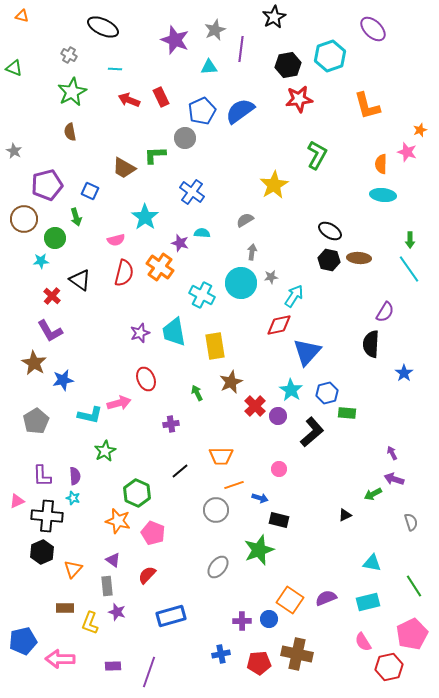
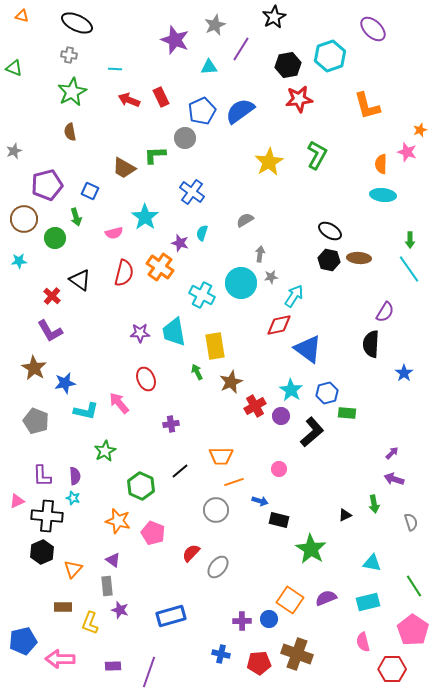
black ellipse at (103, 27): moved 26 px left, 4 px up
gray star at (215, 30): moved 5 px up
purple line at (241, 49): rotated 25 degrees clockwise
gray cross at (69, 55): rotated 21 degrees counterclockwise
gray star at (14, 151): rotated 21 degrees clockwise
yellow star at (274, 185): moved 5 px left, 23 px up
cyan semicircle at (202, 233): rotated 77 degrees counterclockwise
pink semicircle at (116, 240): moved 2 px left, 7 px up
gray arrow at (252, 252): moved 8 px right, 2 px down
cyan star at (41, 261): moved 22 px left
purple star at (140, 333): rotated 18 degrees clockwise
blue triangle at (307, 352): moved 1 px right, 3 px up; rotated 36 degrees counterclockwise
brown star at (34, 363): moved 5 px down
blue star at (63, 380): moved 2 px right, 3 px down
green arrow at (197, 393): moved 21 px up
pink arrow at (119, 403): rotated 115 degrees counterclockwise
red cross at (255, 406): rotated 15 degrees clockwise
cyan L-shape at (90, 415): moved 4 px left, 4 px up
purple circle at (278, 416): moved 3 px right
gray pentagon at (36, 421): rotated 20 degrees counterclockwise
purple arrow at (392, 453): rotated 72 degrees clockwise
orange line at (234, 485): moved 3 px up
green hexagon at (137, 493): moved 4 px right, 7 px up
green arrow at (373, 494): moved 1 px right, 10 px down; rotated 72 degrees counterclockwise
blue arrow at (260, 498): moved 3 px down
green star at (259, 550): moved 52 px right, 1 px up; rotated 20 degrees counterclockwise
red semicircle at (147, 575): moved 44 px right, 22 px up
brown rectangle at (65, 608): moved 2 px left, 1 px up
purple star at (117, 612): moved 3 px right, 2 px up
pink pentagon at (412, 634): moved 1 px right, 4 px up; rotated 12 degrees counterclockwise
pink semicircle at (363, 642): rotated 18 degrees clockwise
blue cross at (221, 654): rotated 24 degrees clockwise
brown cross at (297, 654): rotated 8 degrees clockwise
red hexagon at (389, 667): moved 3 px right, 2 px down; rotated 12 degrees clockwise
